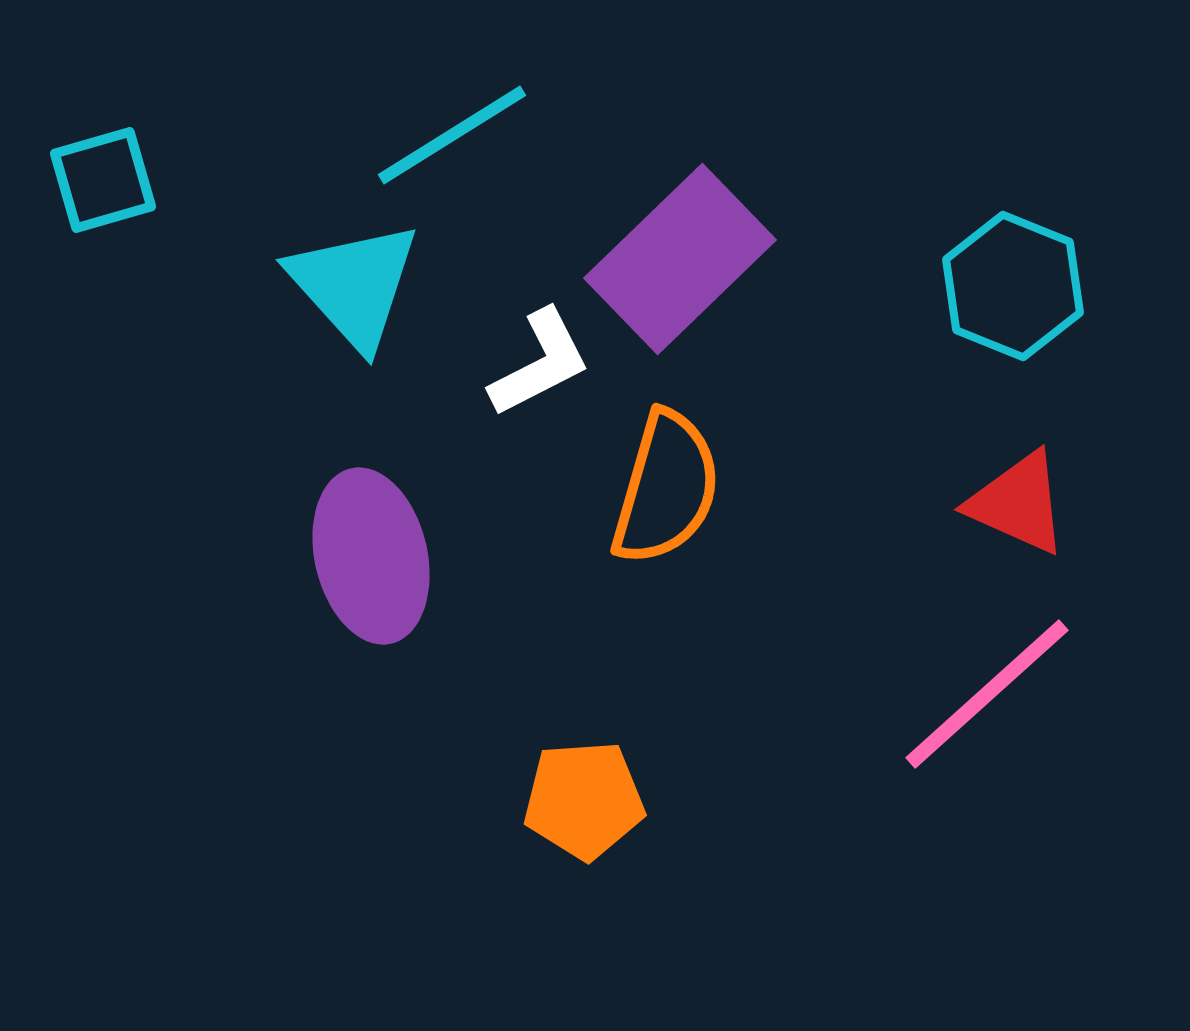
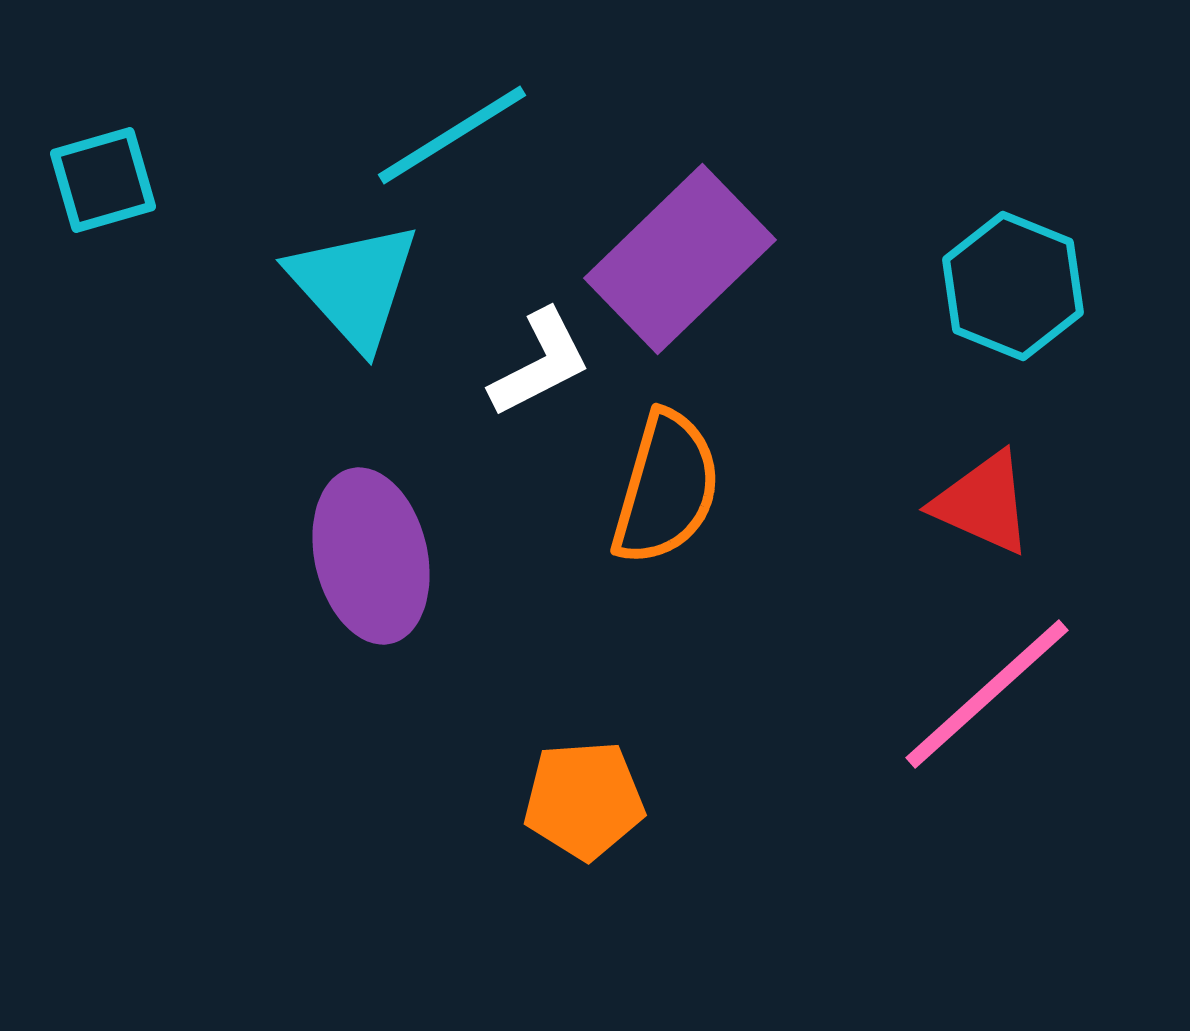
red triangle: moved 35 px left
